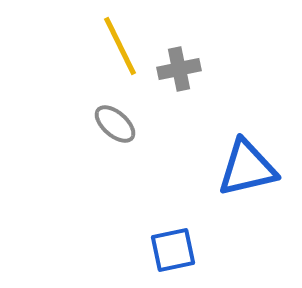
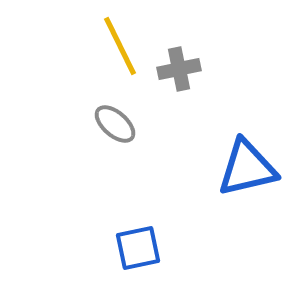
blue square: moved 35 px left, 2 px up
